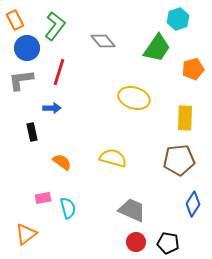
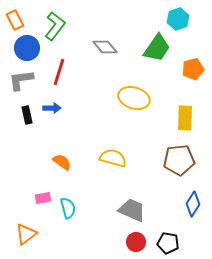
gray diamond: moved 2 px right, 6 px down
black rectangle: moved 5 px left, 17 px up
